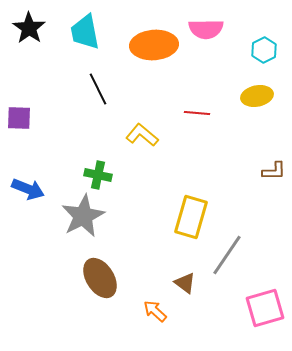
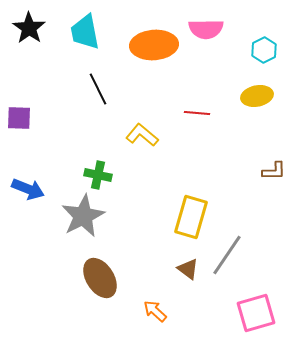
brown triangle: moved 3 px right, 14 px up
pink square: moved 9 px left, 5 px down
